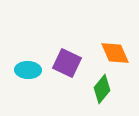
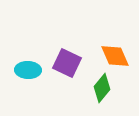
orange diamond: moved 3 px down
green diamond: moved 1 px up
